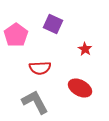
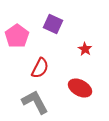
pink pentagon: moved 1 px right, 1 px down
red semicircle: rotated 60 degrees counterclockwise
